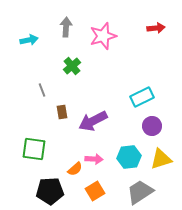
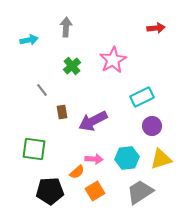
pink star: moved 10 px right, 24 px down; rotated 12 degrees counterclockwise
gray line: rotated 16 degrees counterclockwise
cyan hexagon: moved 2 px left, 1 px down
orange semicircle: moved 2 px right, 3 px down
